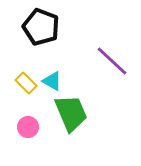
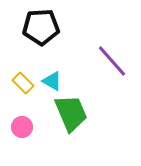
black pentagon: rotated 24 degrees counterclockwise
purple line: rotated 6 degrees clockwise
yellow rectangle: moved 3 px left
pink circle: moved 6 px left
